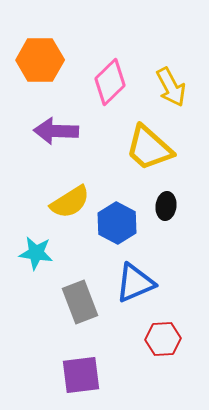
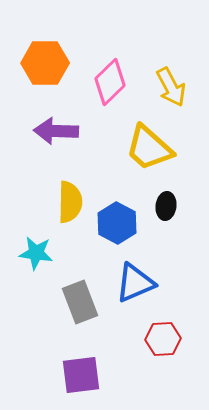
orange hexagon: moved 5 px right, 3 px down
yellow semicircle: rotated 57 degrees counterclockwise
